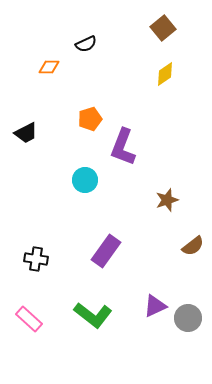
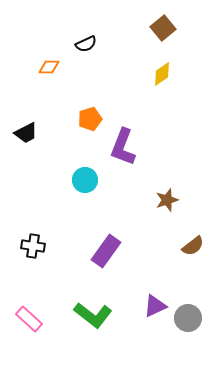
yellow diamond: moved 3 px left
black cross: moved 3 px left, 13 px up
